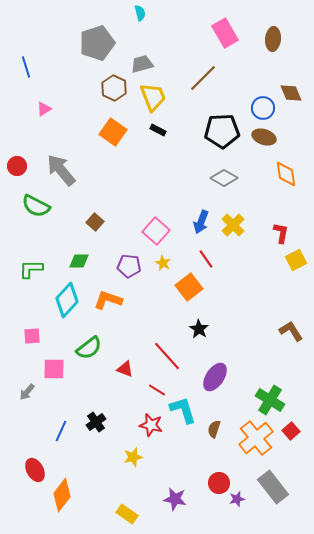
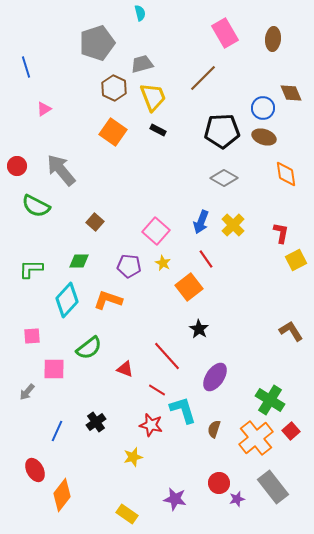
blue line at (61, 431): moved 4 px left
